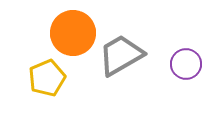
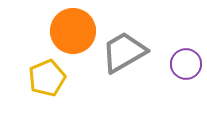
orange circle: moved 2 px up
gray trapezoid: moved 3 px right, 3 px up
